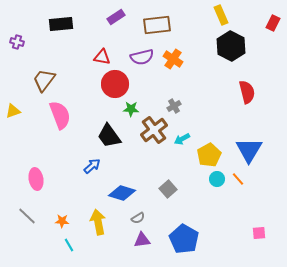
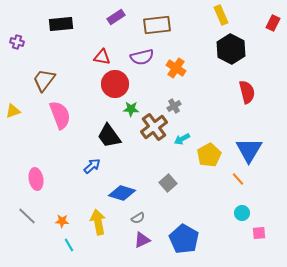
black hexagon: moved 3 px down
orange cross: moved 3 px right, 9 px down
brown cross: moved 3 px up
cyan circle: moved 25 px right, 34 px down
gray square: moved 6 px up
purple triangle: rotated 18 degrees counterclockwise
